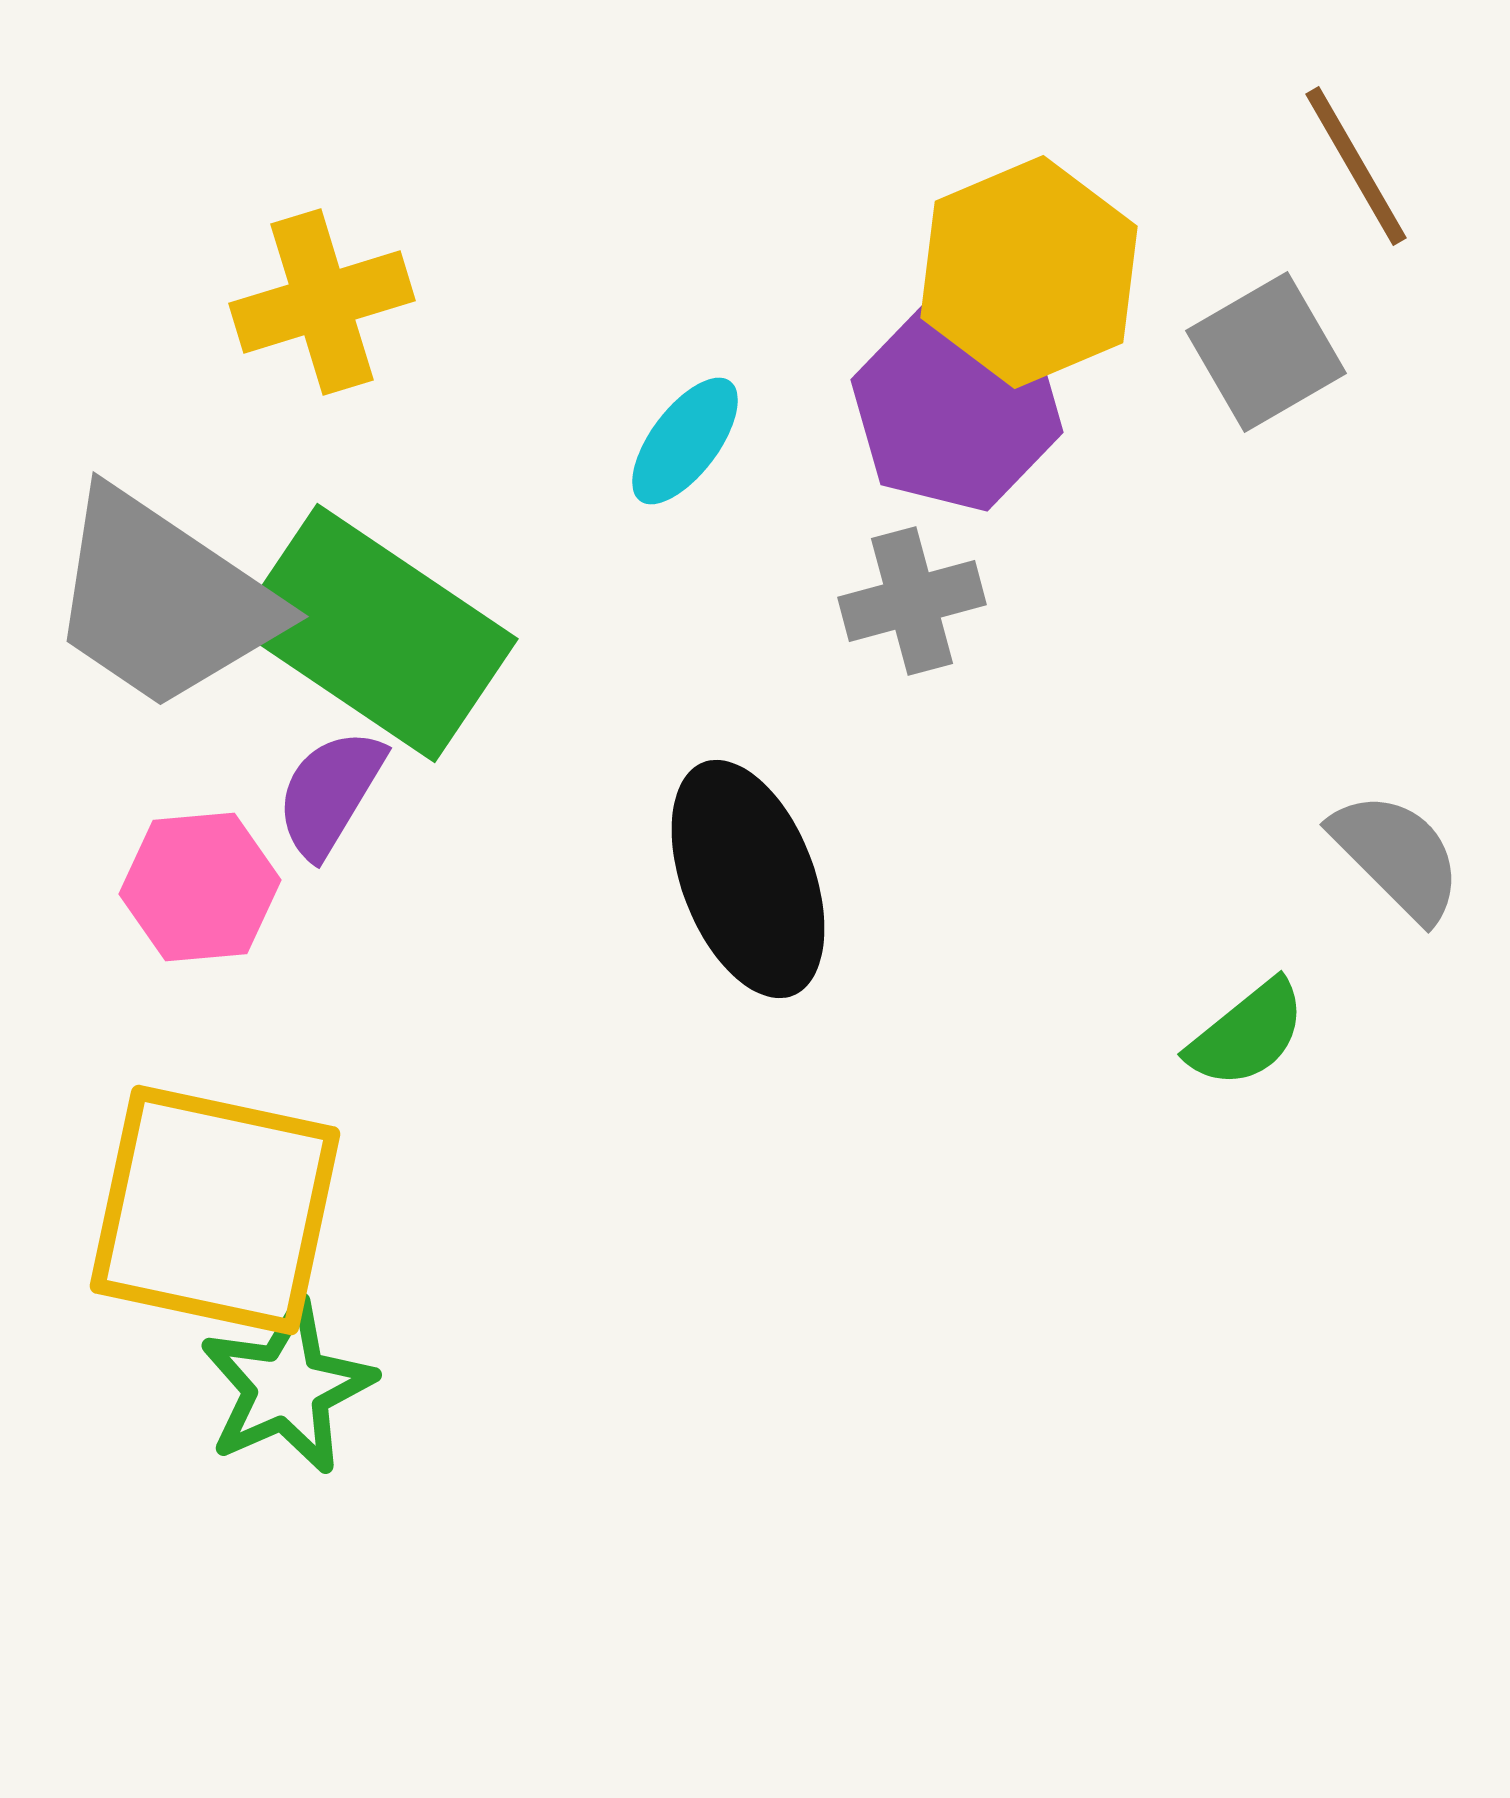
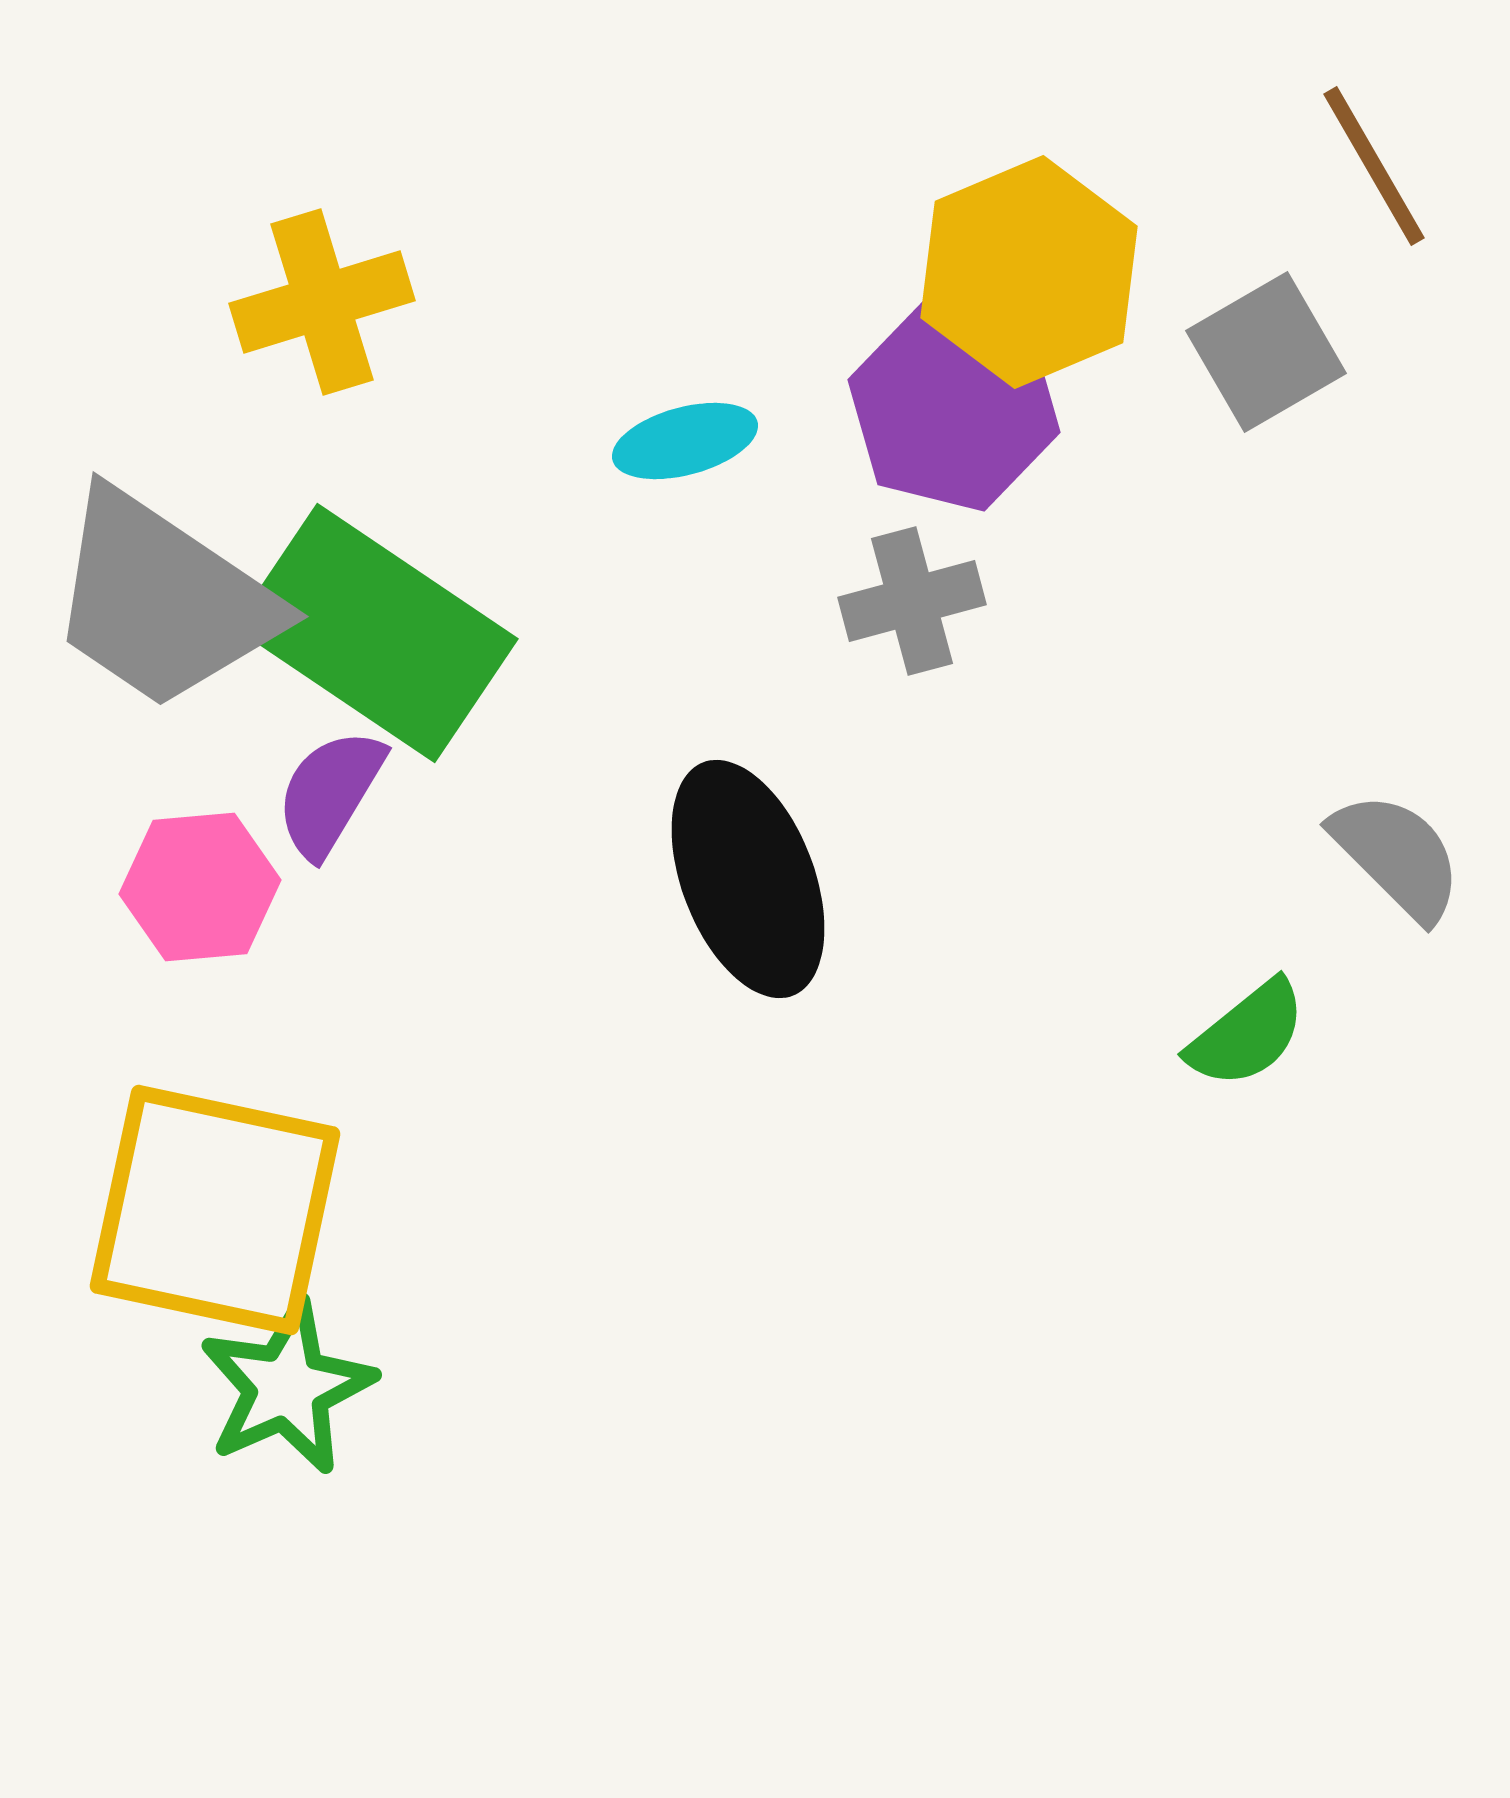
brown line: moved 18 px right
purple hexagon: moved 3 px left
cyan ellipse: rotated 38 degrees clockwise
